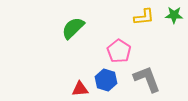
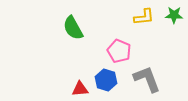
green semicircle: rotated 75 degrees counterclockwise
pink pentagon: rotated 10 degrees counterclockwise
